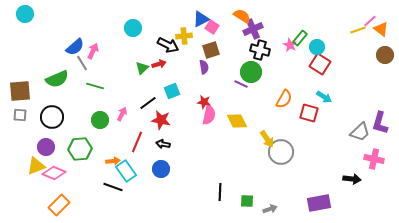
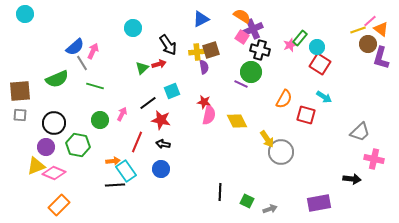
pink square at (212, 27): moved 30 px right, 10 px down
yellow cross at (184, 36): moved 13 px right, 16 px down
black arrow at (168, 45): rotated 30 degrees clockwise
pink star at (290, 45): rotated 24 degrees clockwise
brown circle at (385, 55): moved 17 px left, 11 px up
red square at (309, 113): moved 3 px left, 2 px down
black circle at (52, 117): moved 2 px right, 6 px down
purple L-shape at (380, 123): moved 1 px right, 65 px up
green hexagon at (80, 149): moved 2 px left, 4 px up; rotated 15 degrees clockwise
black line at (113, 187): moved 2 px right, 2 px up; rotated 24 degrees counterclockwise
green square at (247, 201): rotated 24 degrees clockwise
